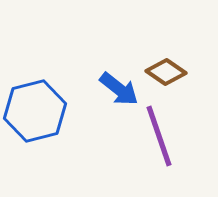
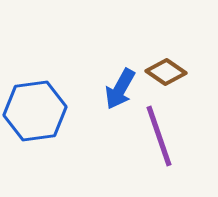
blue arrow: moved 1 px right; rotated 81 degrees clockwise
blue hexagon: rotated 6 degrees clockwise
